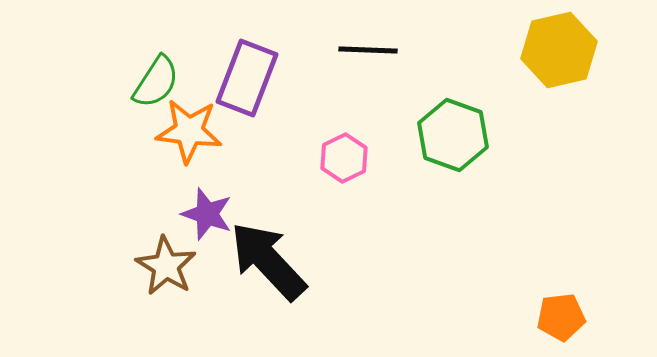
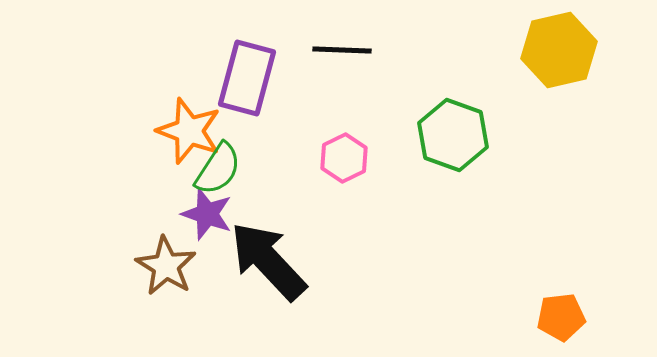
black line: moved 26 px left
purple rectangle: rotated 6 degrees counterclockwise
green semicircle: moved 62 px right, 87 px down
orange star: rotated 14 degrees clockwise
